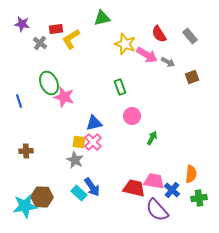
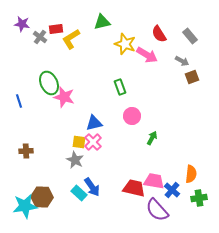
green triangle: moved 4 px down
gray cross: moved 6 px up
gray arrow: moved 14 px right, 1 px up
